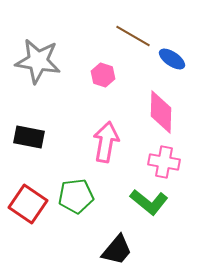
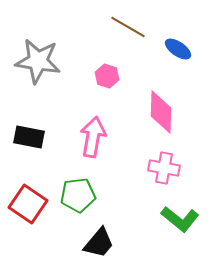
brown line: moved 5 px left, 9 px up
blue ellipse: moved 6 px right, 10 px up
pink hexagon: moved 4 px right, 1 px down
pink arrow: moved 13 px left, 5 px up
pink cross: moved 6 px down
green pentagon: moved 2 px right, 1 px up
green L-shape: moved 31 px right, 17 px down
black trapezoid: moved 18 px left, 7 px up
